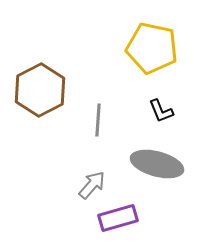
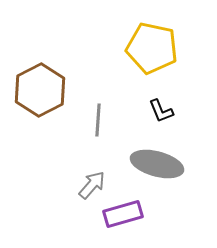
purple rectangle: moved 5 px right, 4 px up
